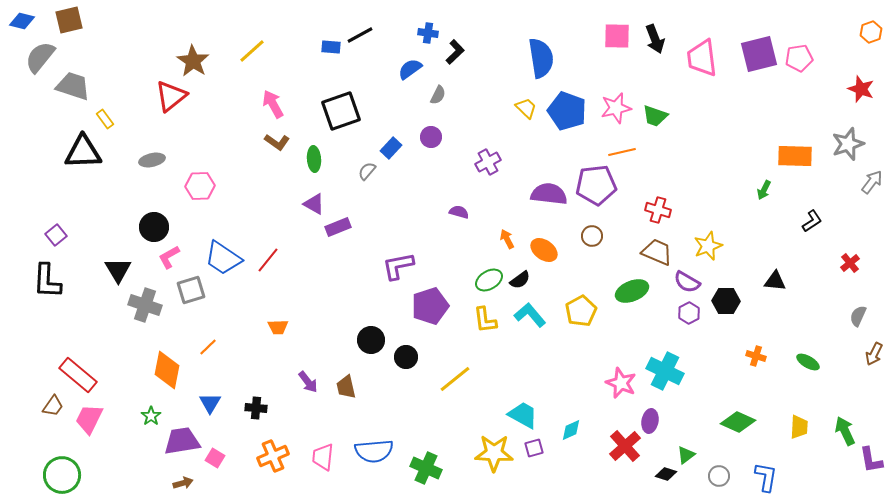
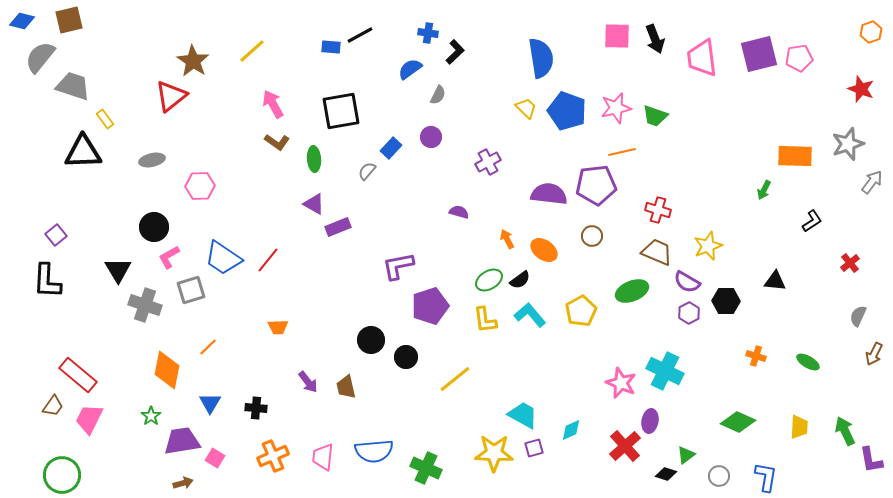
black square at (341, 111): rotated 9 degrees clockwise
